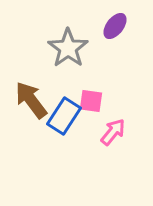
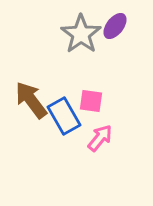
gray star: moved 13 px right, 14 px up
blue rectangle: rotated 63 degrees counterclockwise
pink arrow: moved 13 px left, 6 px down
